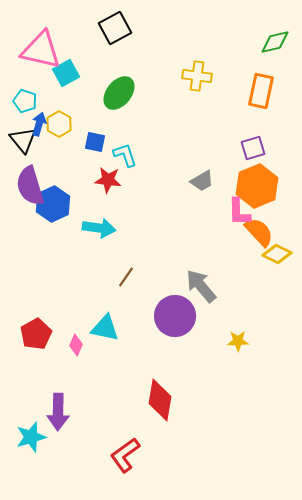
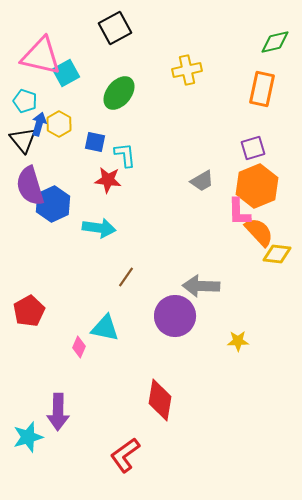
pink triangle: moved 6 px down
yellow cross: moved 10 px left, 6 px up; rotated 20 degrees counterclockwise
orange rectangle: moved 1 px right, 2 px up
cyan L-shape: rotated 12 degrees clockwise
yellow diamond: rotated 20 degrees counterclockwise
gray arrow: rotated 48 degrees counterclockwise
red pentagon: moved 7 px left, 23 px up
pink diamond: moved 3 px right, 2 px down
cyan star: moved 3 px left
